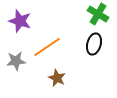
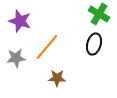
green cross: moved 1 px right
orange line: rotated 16 degrees counterclockwise
gray star: moved 3 px up
brown star: rotated 24 degrees counterclockwise
